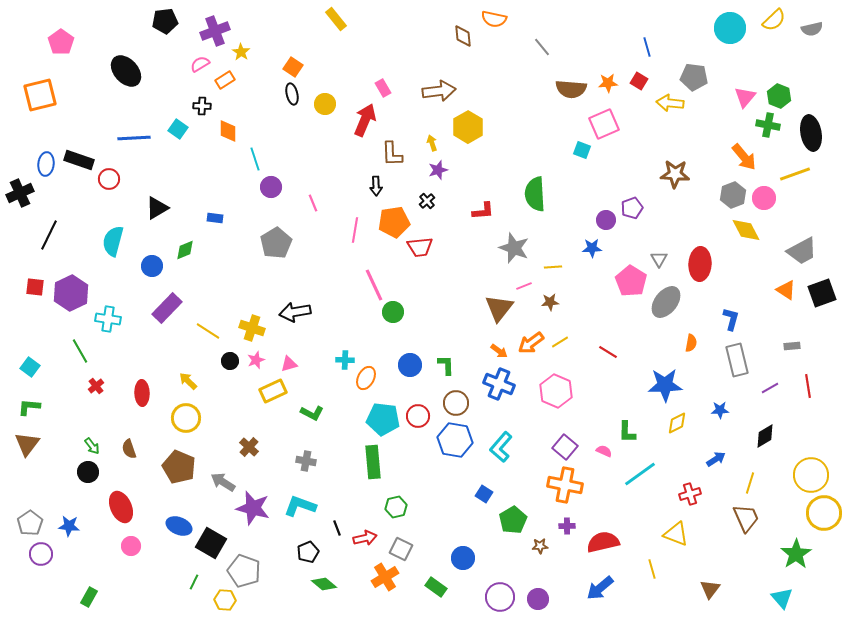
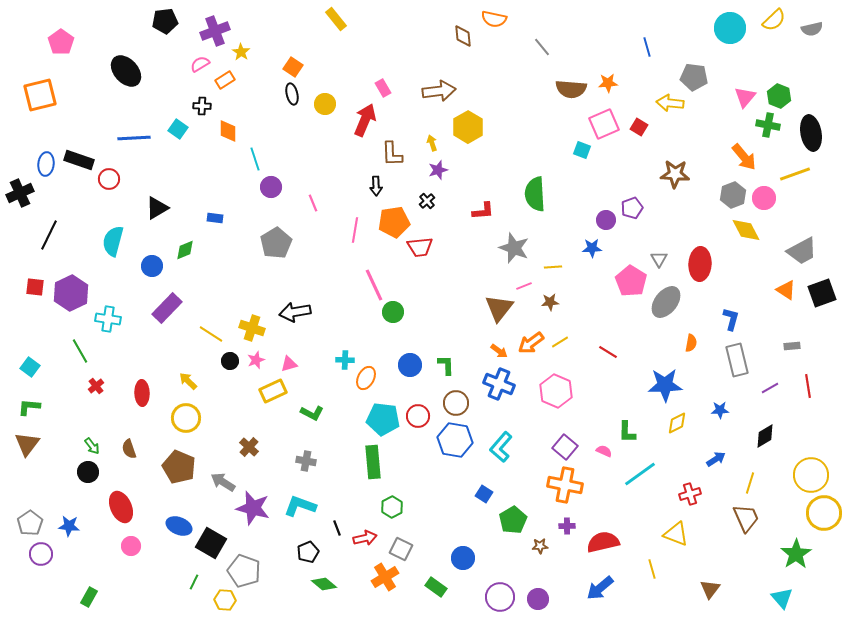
red square at (639, 81): moved 46 px down
yellow line at (208, 331): moved 3 px right, 3 px down
green hexagon at (396, 507): moved 4 px left; rotated 15 degrees counterclockwise
